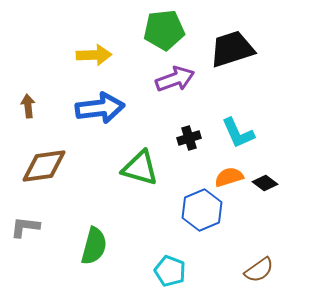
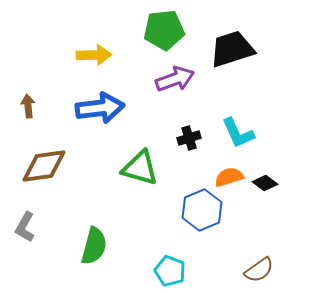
gray L-shape: rotated 68 degrees counterclockwise
